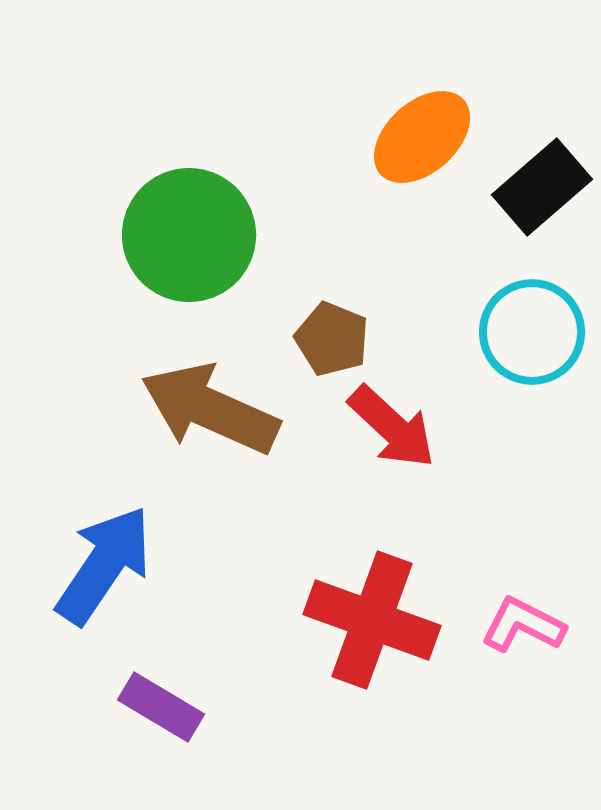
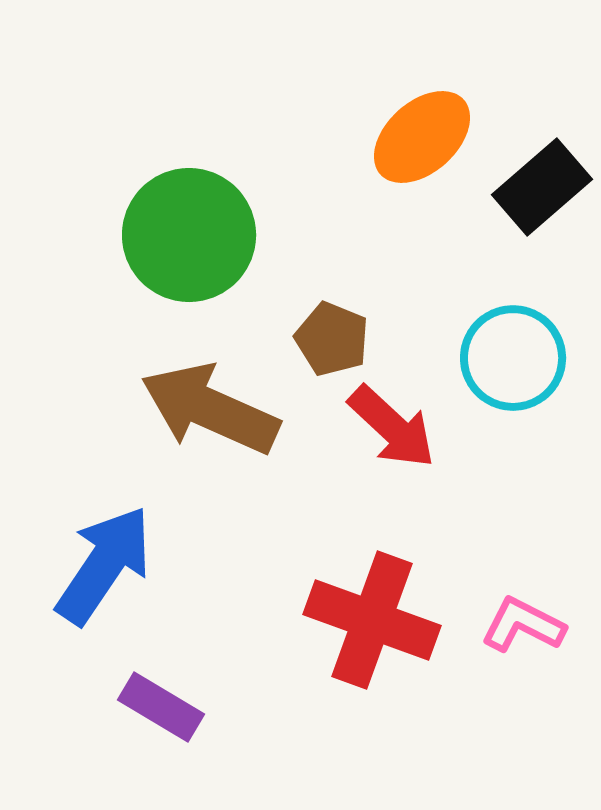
cyan circle: moved 19 px left, 26 px down
